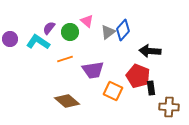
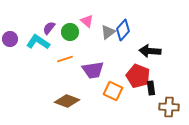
brown diamond: rotated 20 degrees counterclockwise
